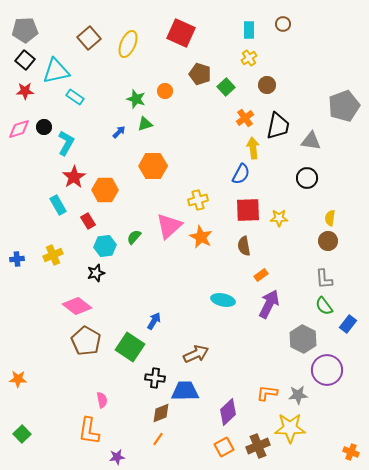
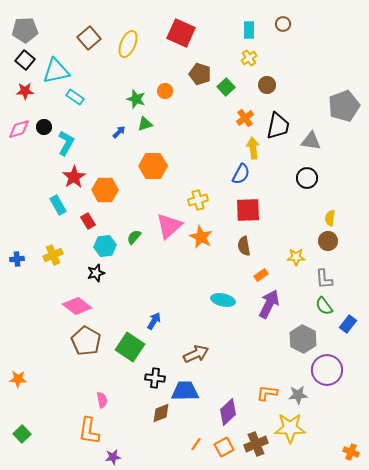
yellow star at (279, 218): moved 17 px right, 39 px down
orange line at (158, 439): moved 38 px right, 5 px down
brown cross at (258, 446): moved 2 px left, 2 px up
purple star at (117, 457): moved 4 px left
